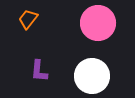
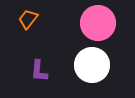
white circle: moved 11 px up
